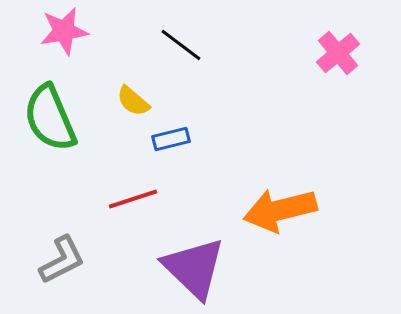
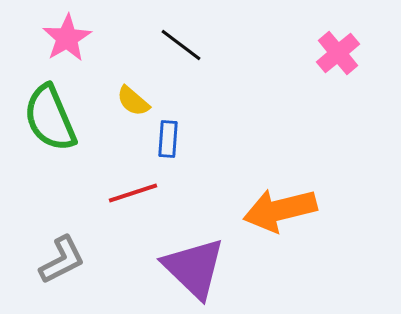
pink star: moved 3 px right, 7 px down; rotated 21 degrees counterclockwise
blue rectangle: moved 3 px left; rotated 72 degrees counterclockwise
red line: moved 6 px up
